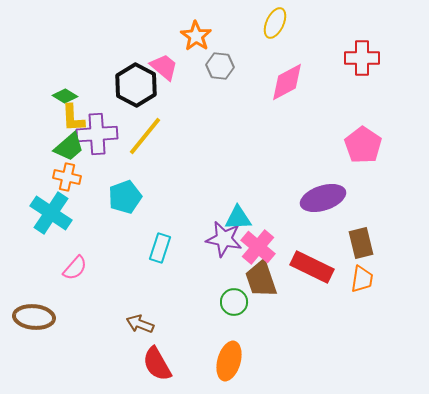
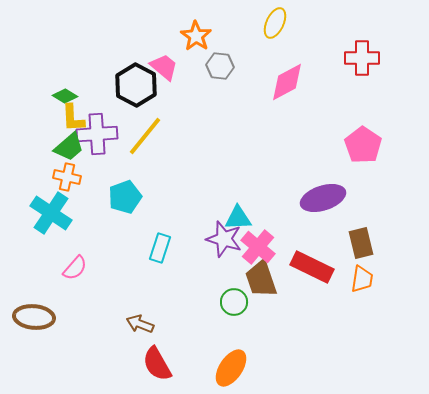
purple star: rotated 6 degrees clockwise
orange ellipse: moved 2 px right, 7 px down; rotated 18 degrees clockwise
